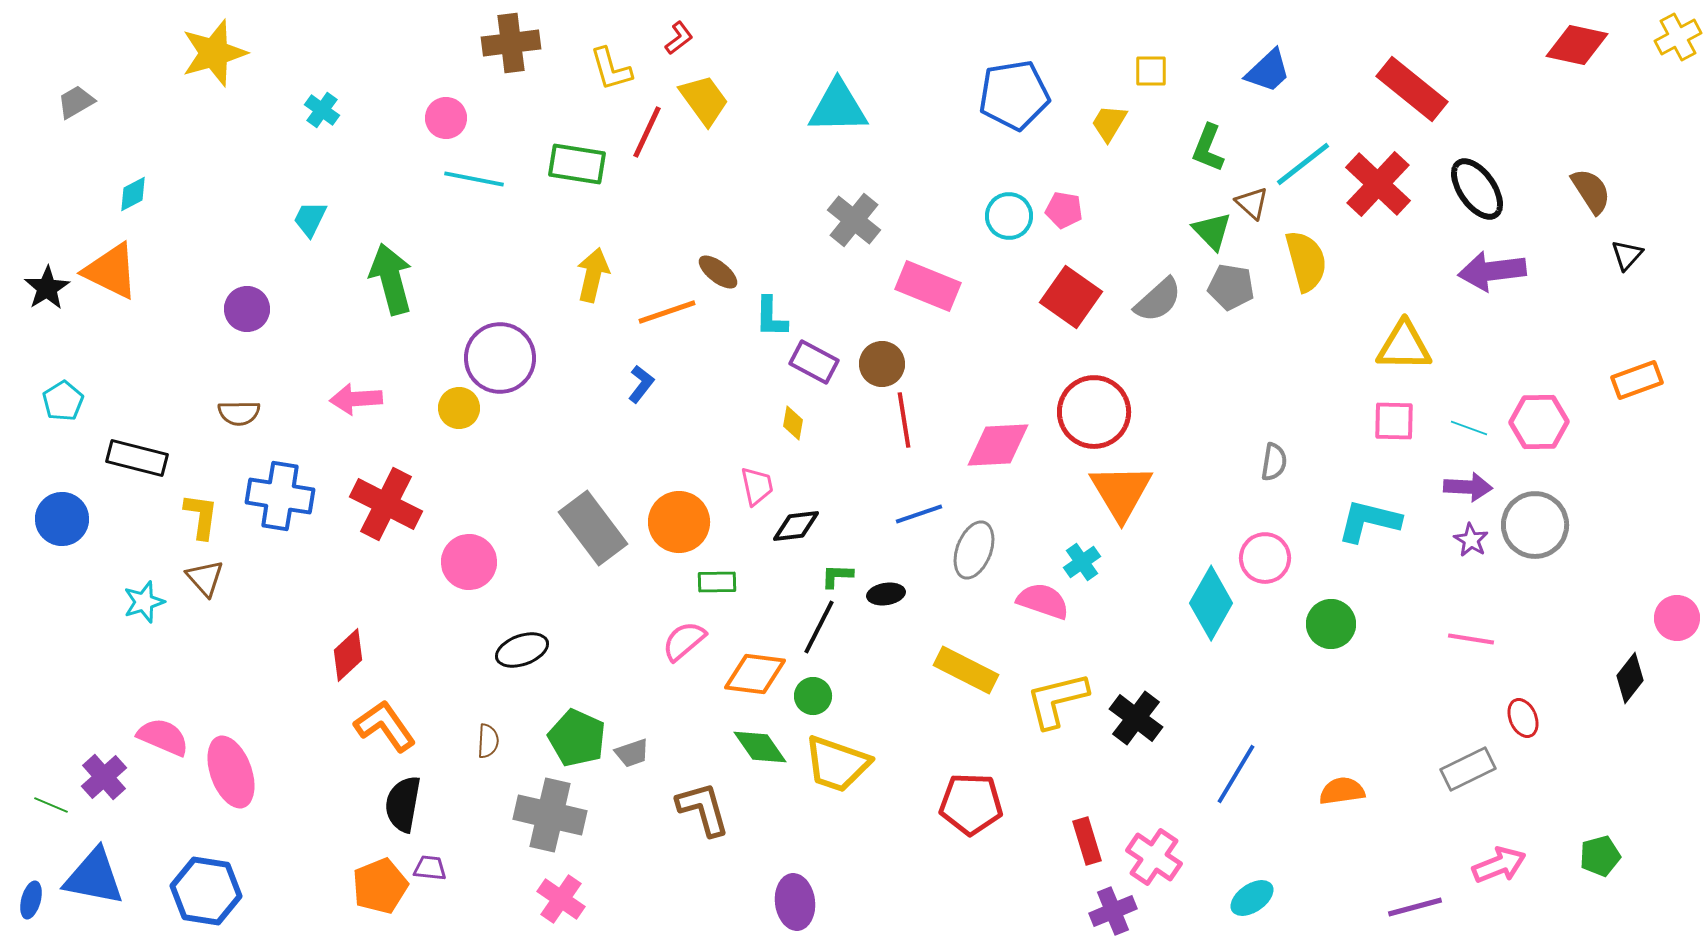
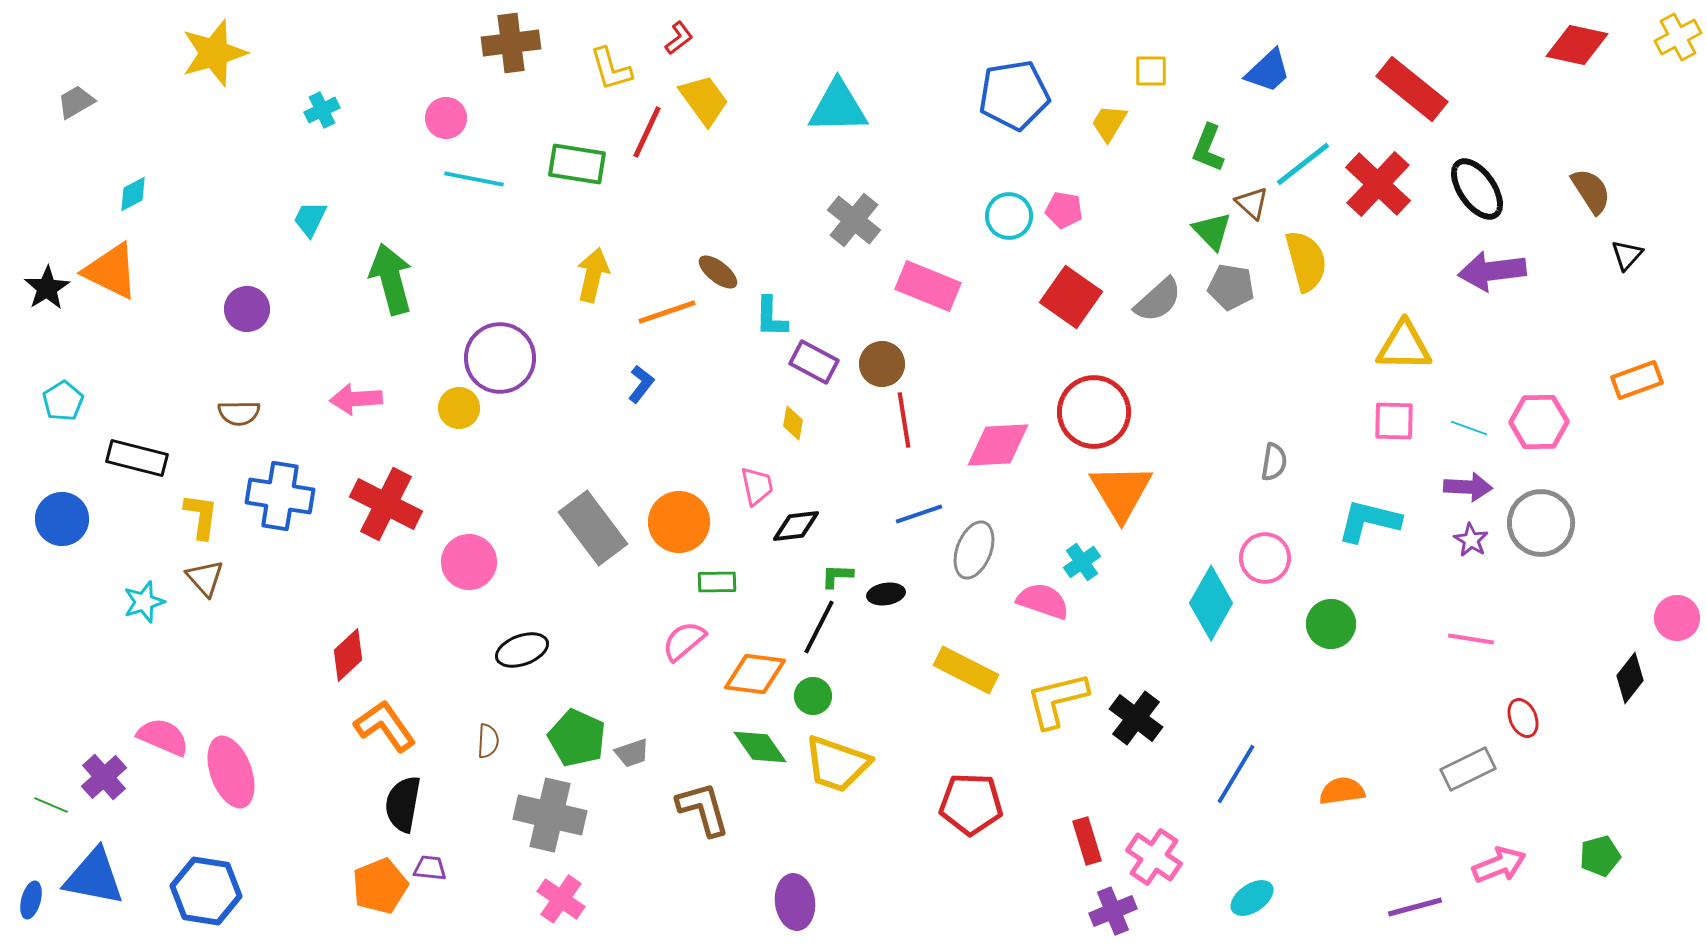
cyan cross at (322, 110): rotated 28 degrees clockwise
gray circle at (1535, 525): moved 6 px right, 2 px up
